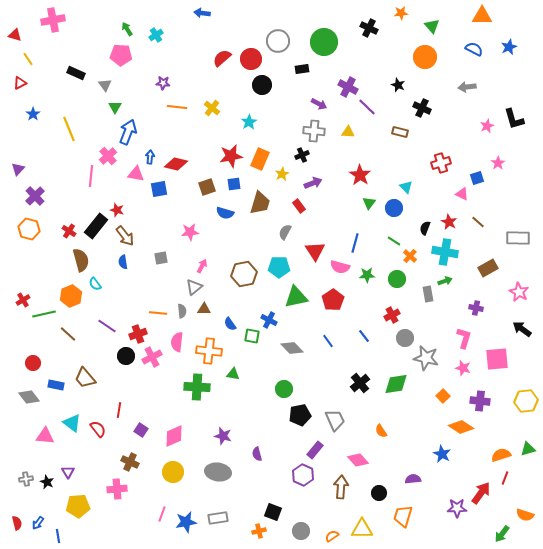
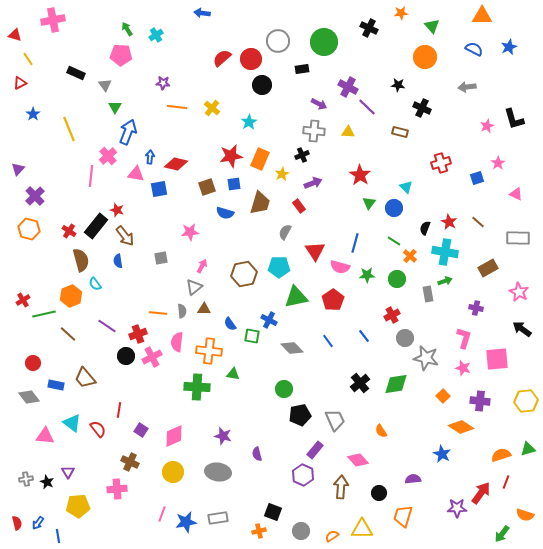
black star at (398, 85): rotated 16 degrees counterclockwise
pink triangle at (462, 194): moved 54 px right
blue semicircle at (123, 262): moved 5 px left, 1 px up
red line at (505, 478): moved 1 px right, 4 px down
